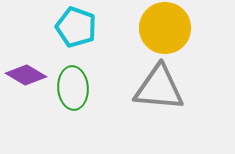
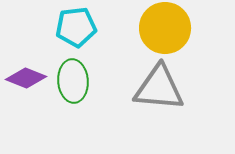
cyan pentagon: rotated 27 degrees counterclockwise
purple diamond: moved 3 px down; rotated 9 degrees counterclockwise
green ellipse: moved 7 px up
